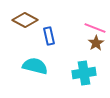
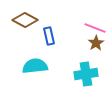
cyan semicircle: rotated 20 degrees counterclockwise
cyan cross: moved 2 px right, 1 px down
